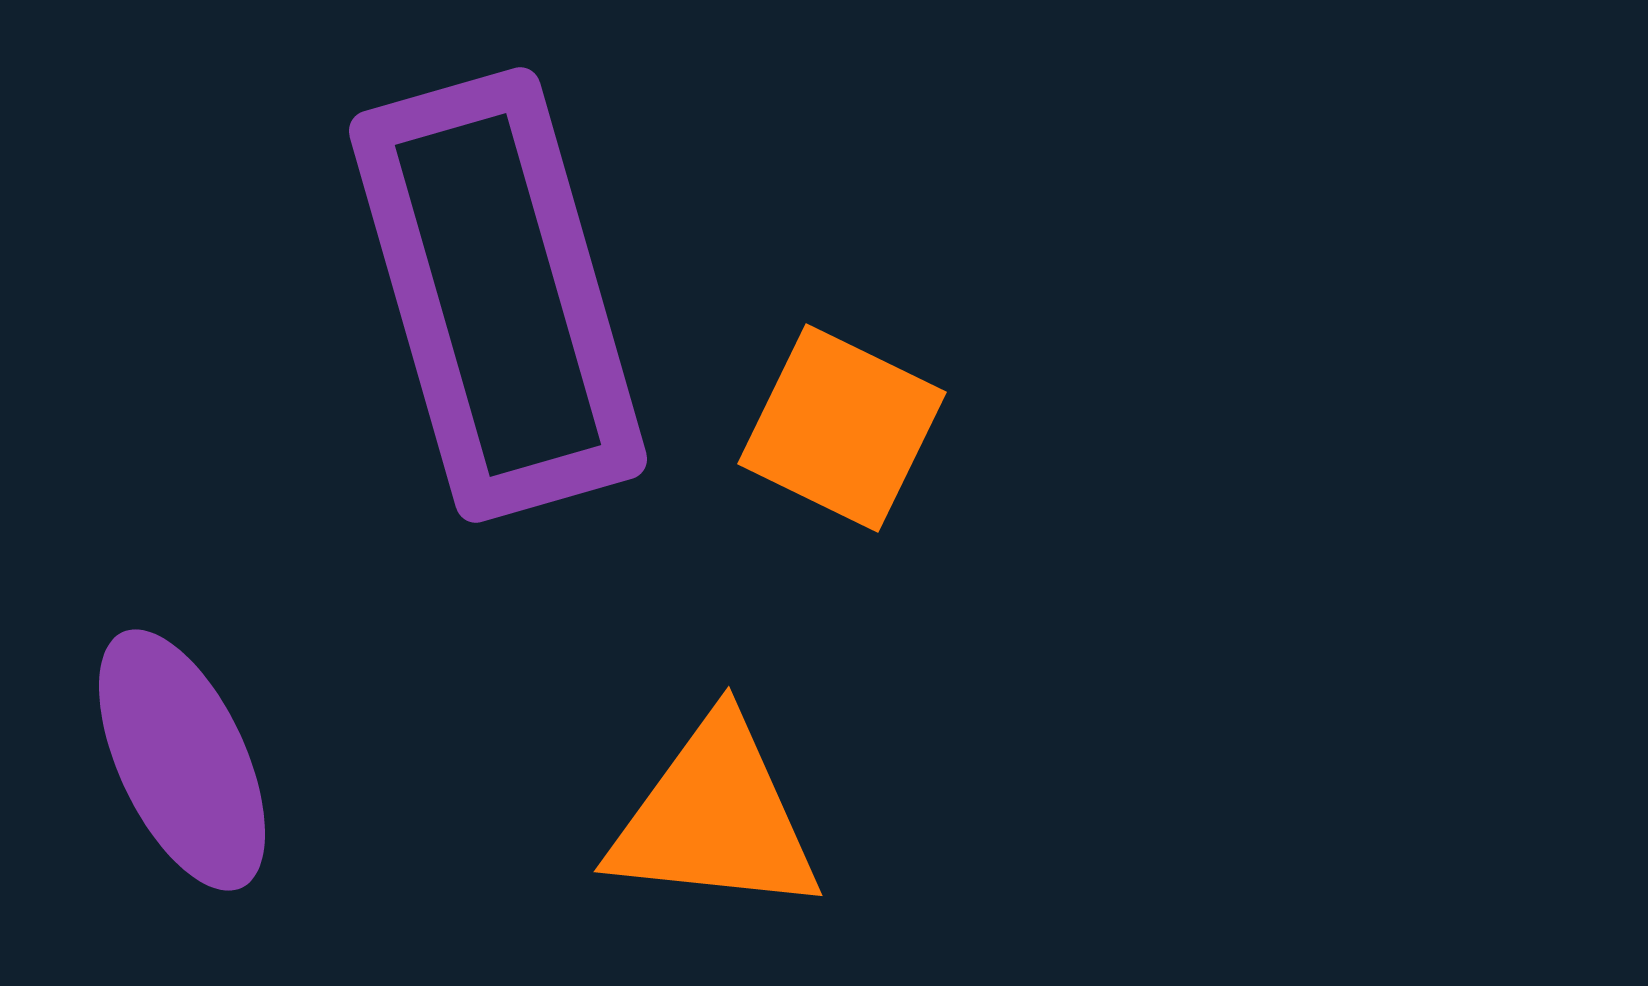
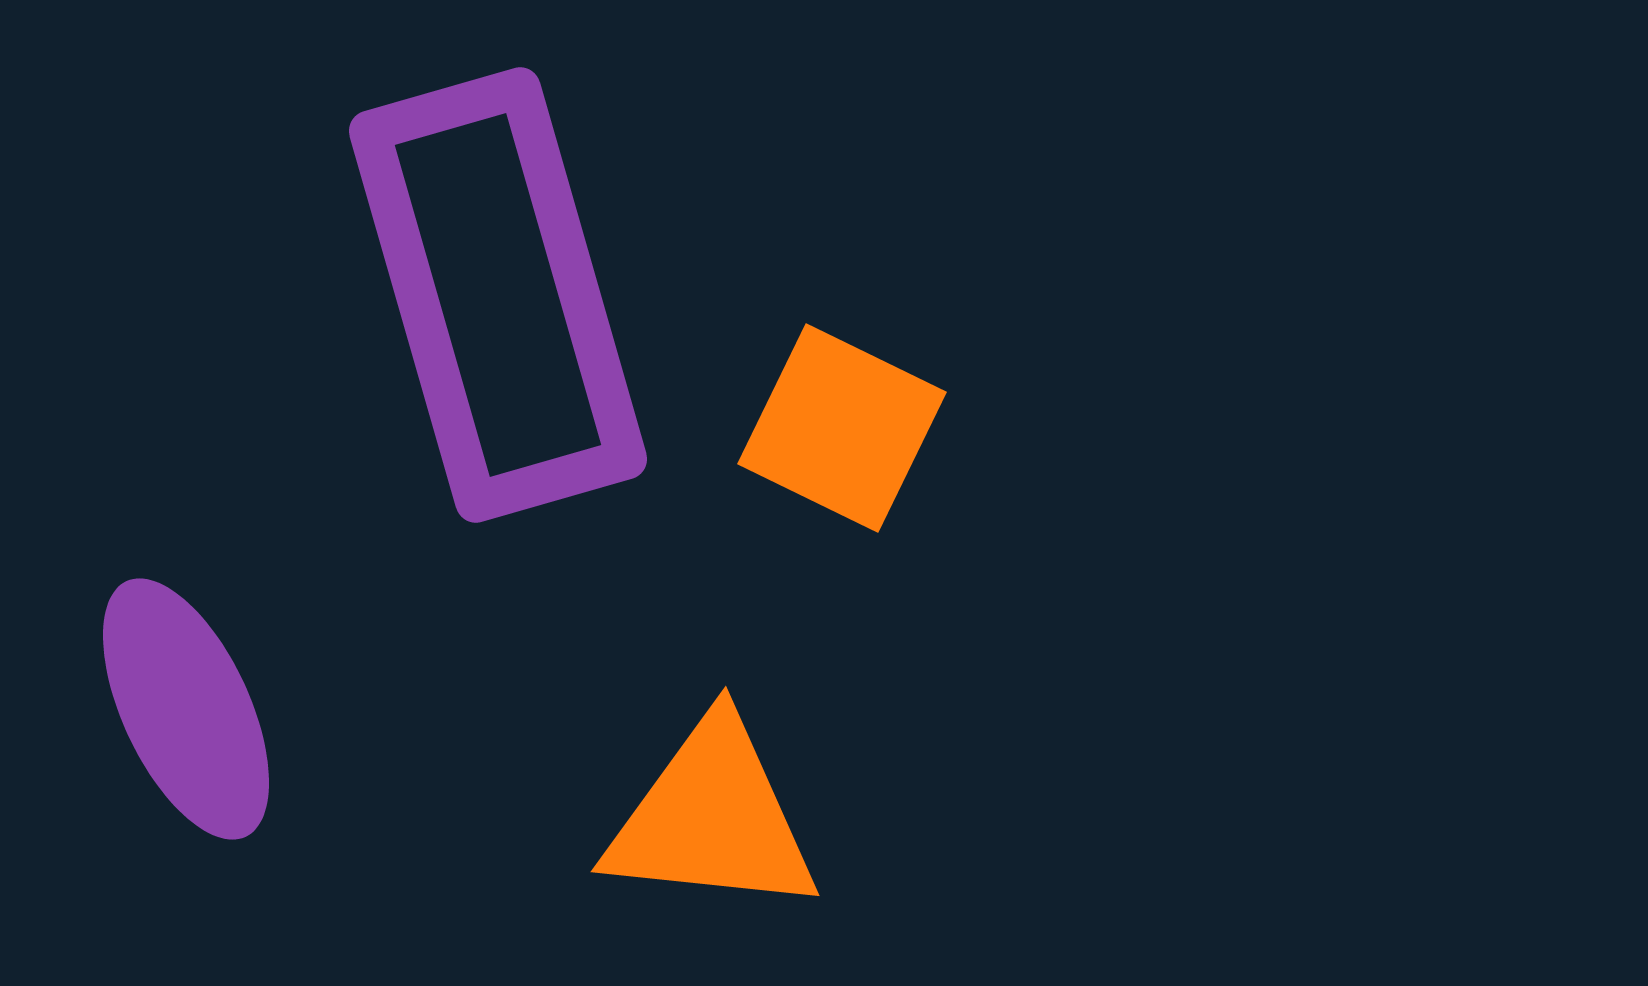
purple ellipse: moved 4 px right, 51 px up
orange triangle: moved 3 px left
